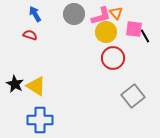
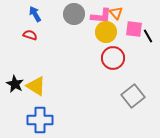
pink L-shape: rotated 20 degrees clockwise
black line: moved 3 px right
